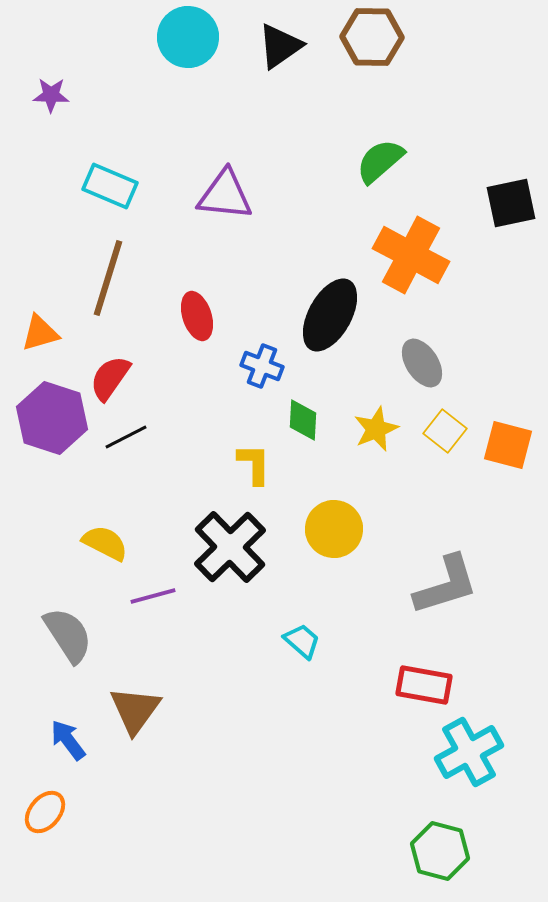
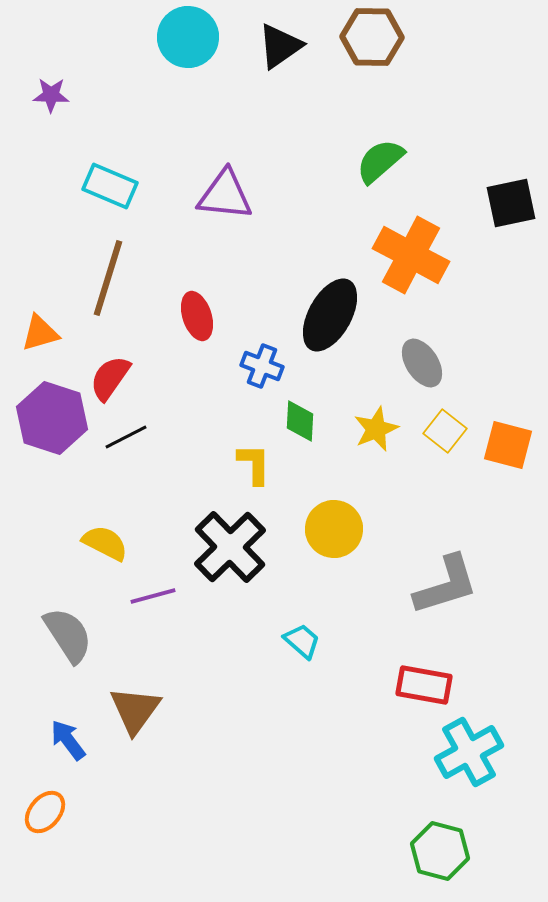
green diamond: moved 3 px left, 1 px down
